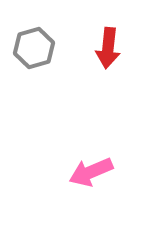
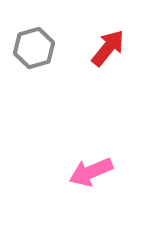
red arrow: rotated 147 degrees counterclockwise
